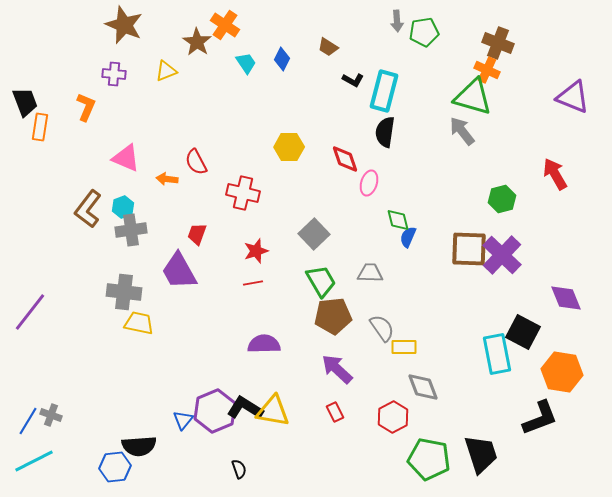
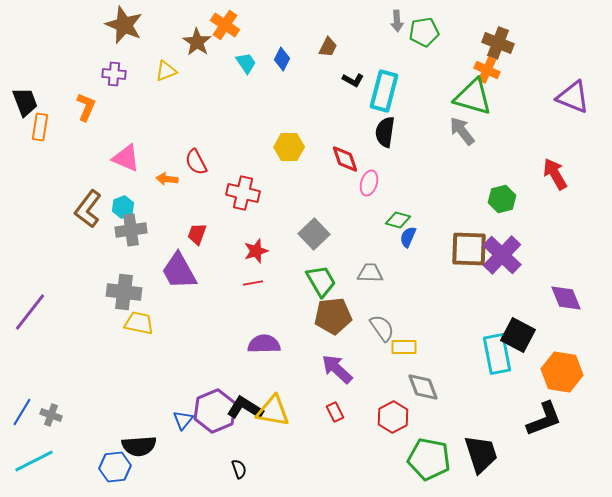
brown trapezoid at (328, 47): rotated 95 degrees counterclockwise
green diamond at (398, 220): rotated 60 degrees counterclockwise
black square at (523, 332): moved 5 px left, 3 px down
black L-shape at (540, 418): moved 4 px right, 1 px down
blue line at (28, 421): moved 6 px left, 9 px up
